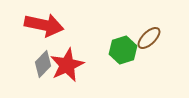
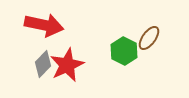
brown ellipse: rotated 10 degrees counterclockwise
green hexagon: moved 1 px right, 1 px down; rotated 16 degrees counterclockwise
